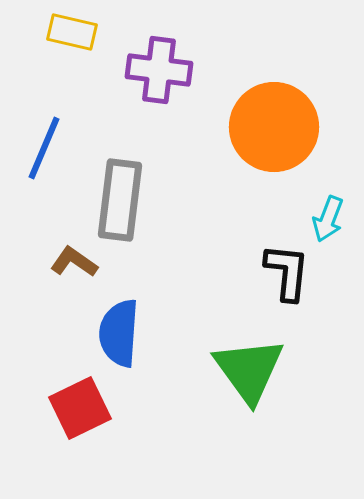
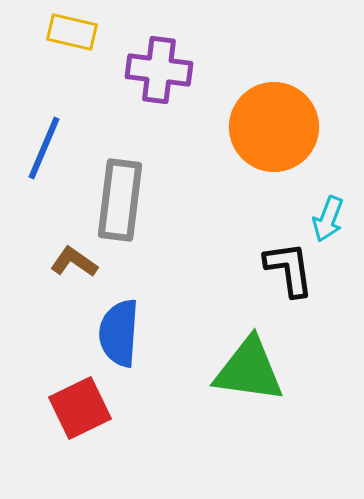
black L-shape: moved 2 px right, 3 px up; rotated 14 degrees counterclockwise
green triangle: rotated 46 degrees counterclockwise
